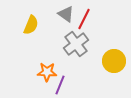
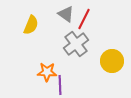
yellow circle: moved 2 px left
purple line: rotated 24 degrees counterclockwise
